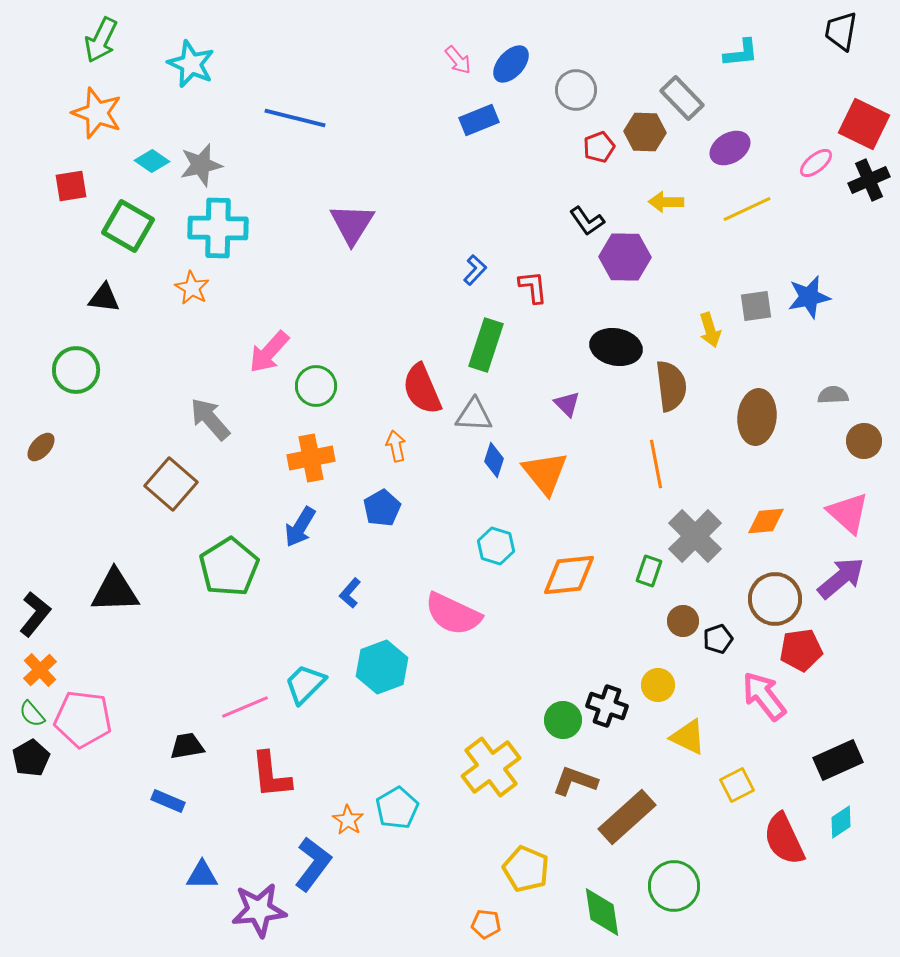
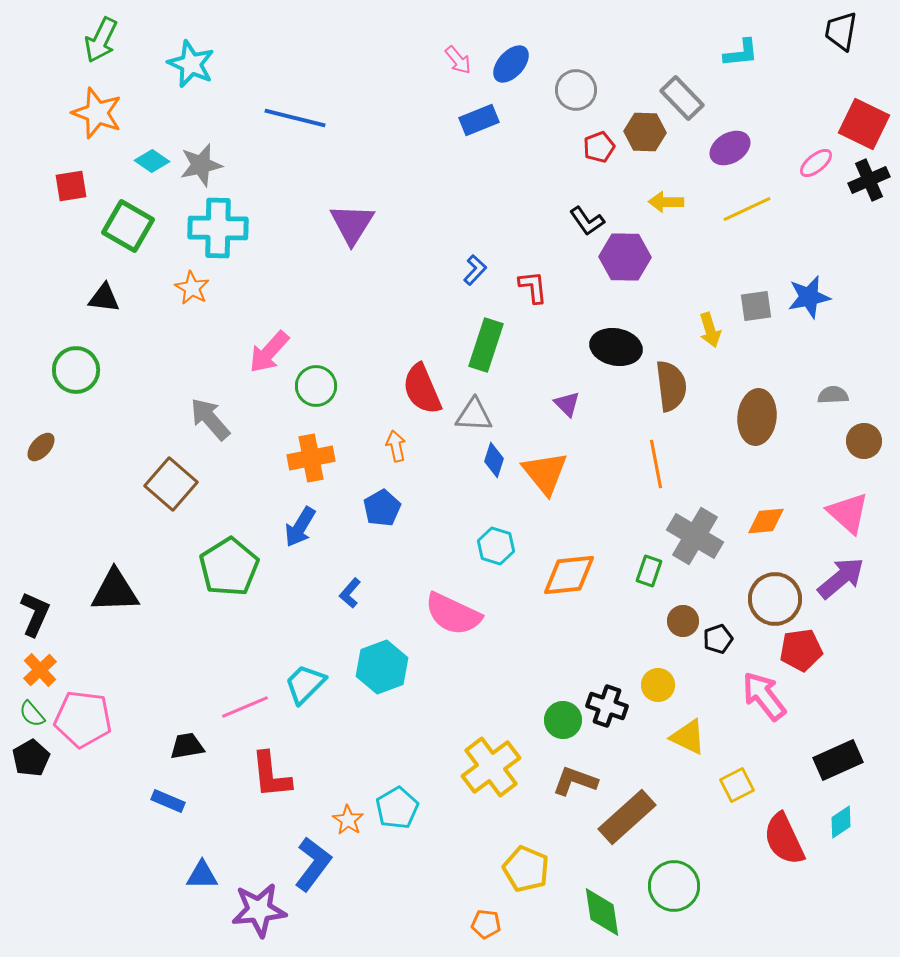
gray cross at (695, 536): rotated 14 degrees counterclockwise
black L-shape at (35, 614): rotated 15 degrees counterclockwise
